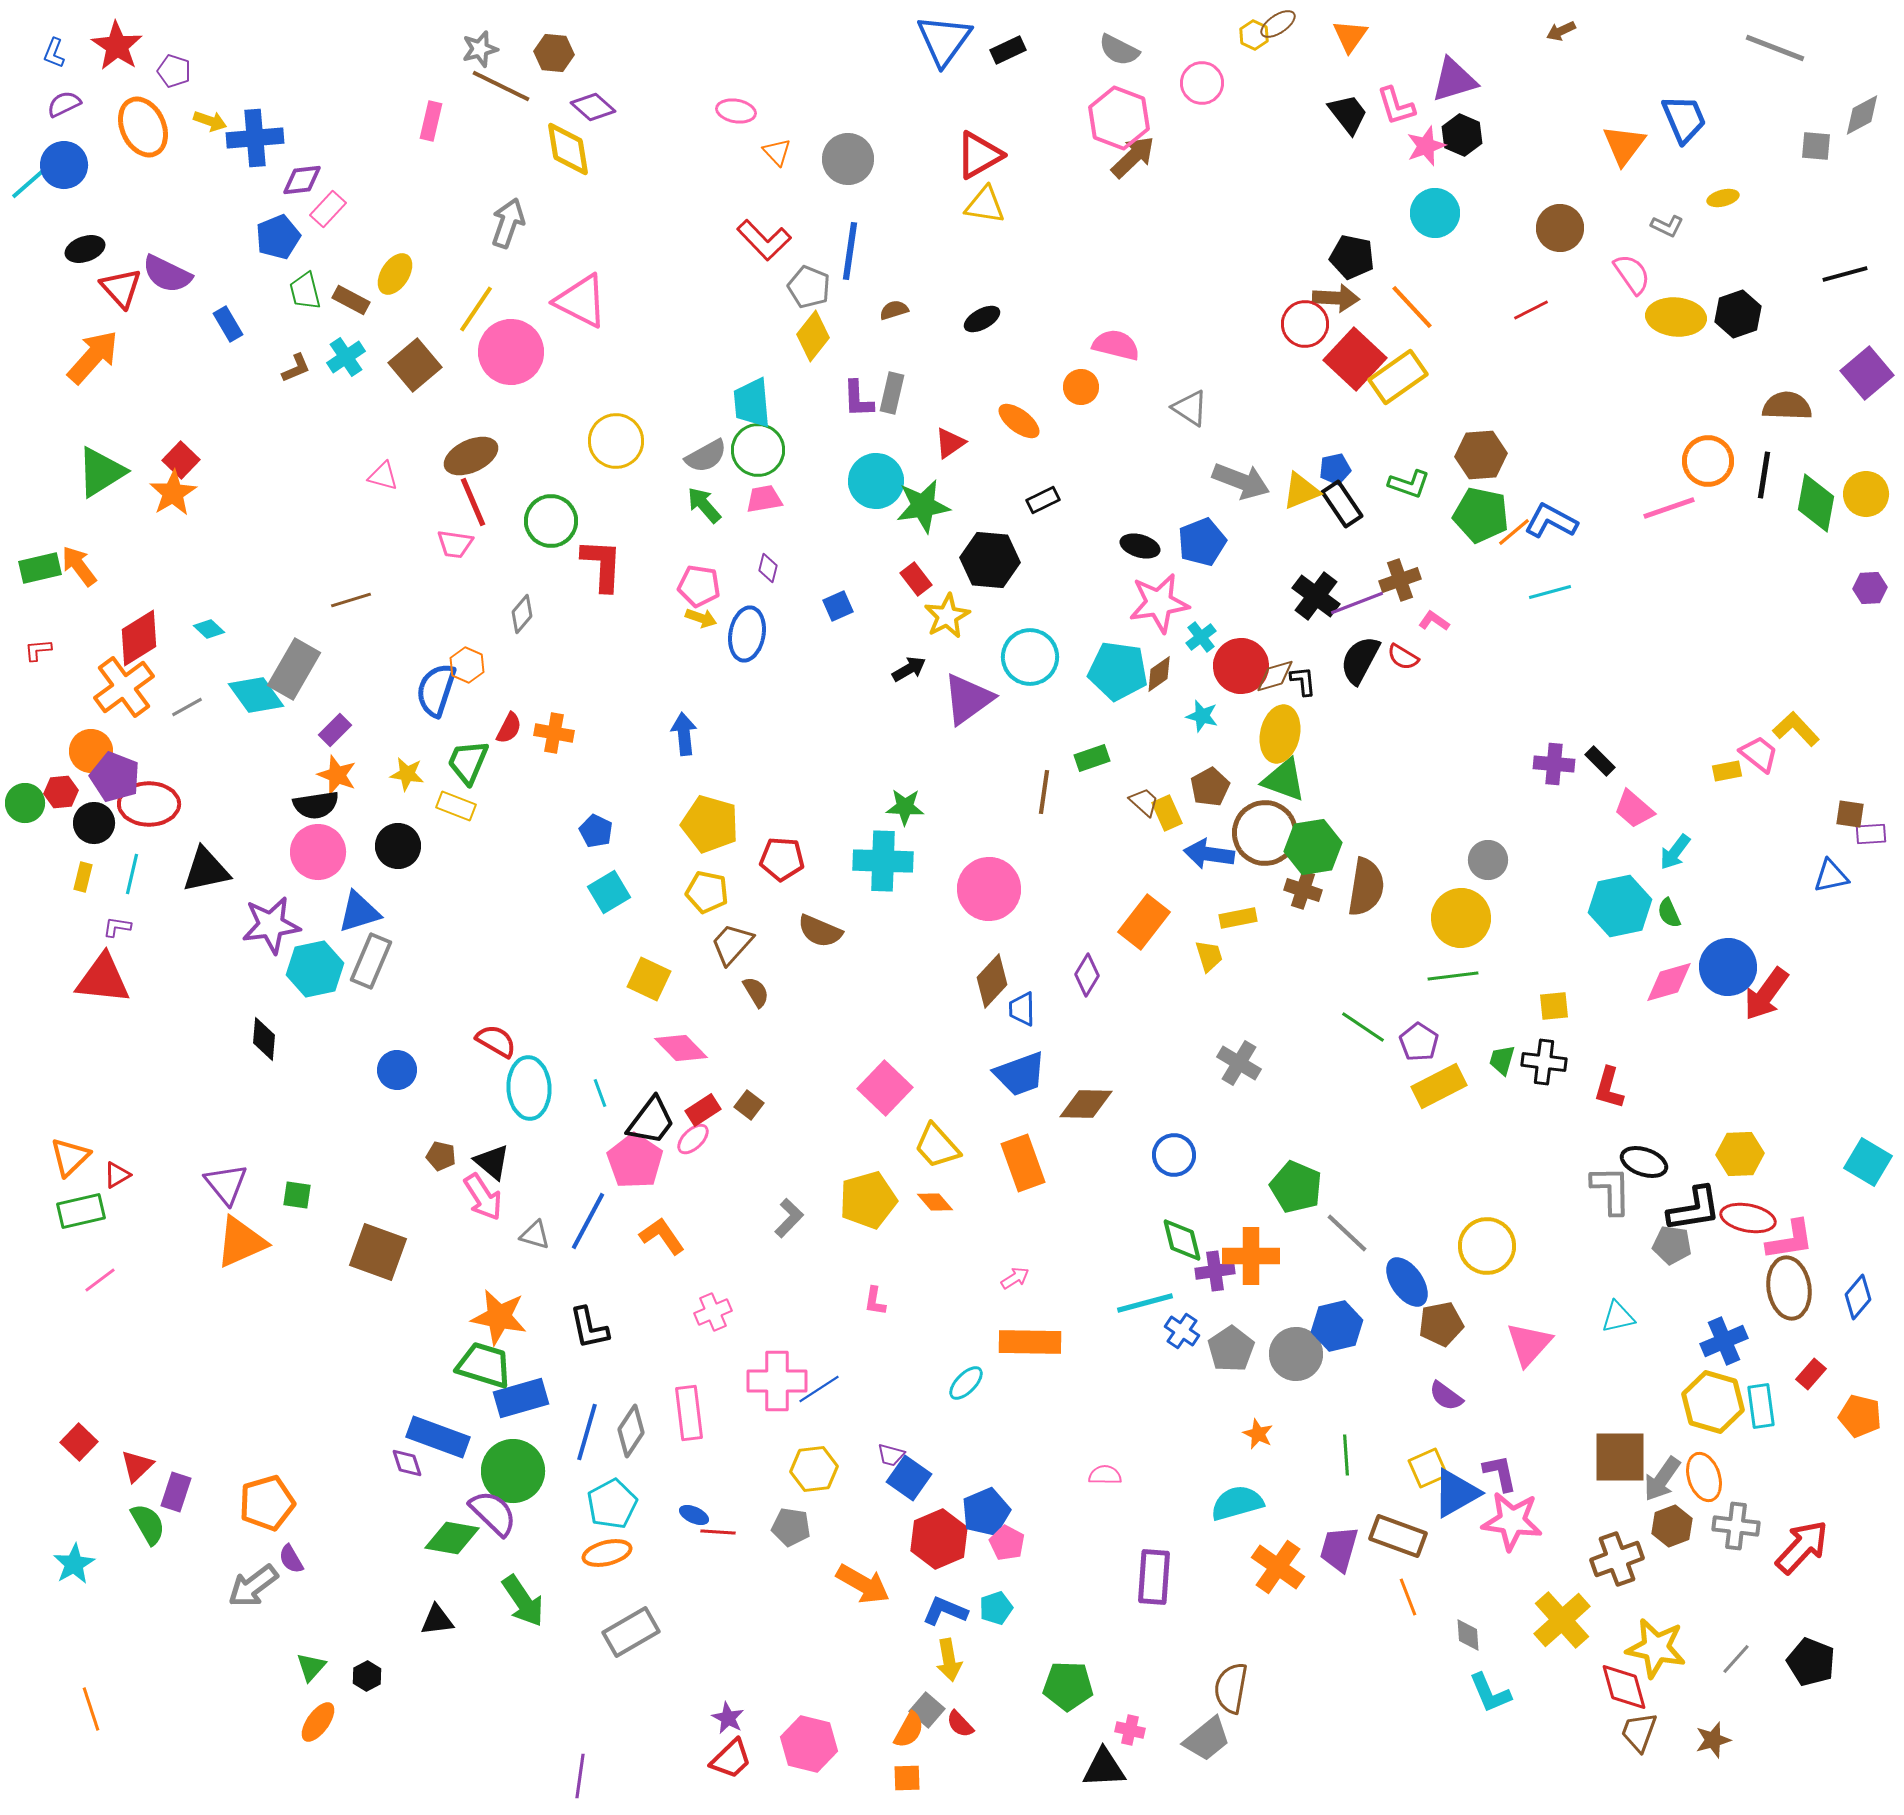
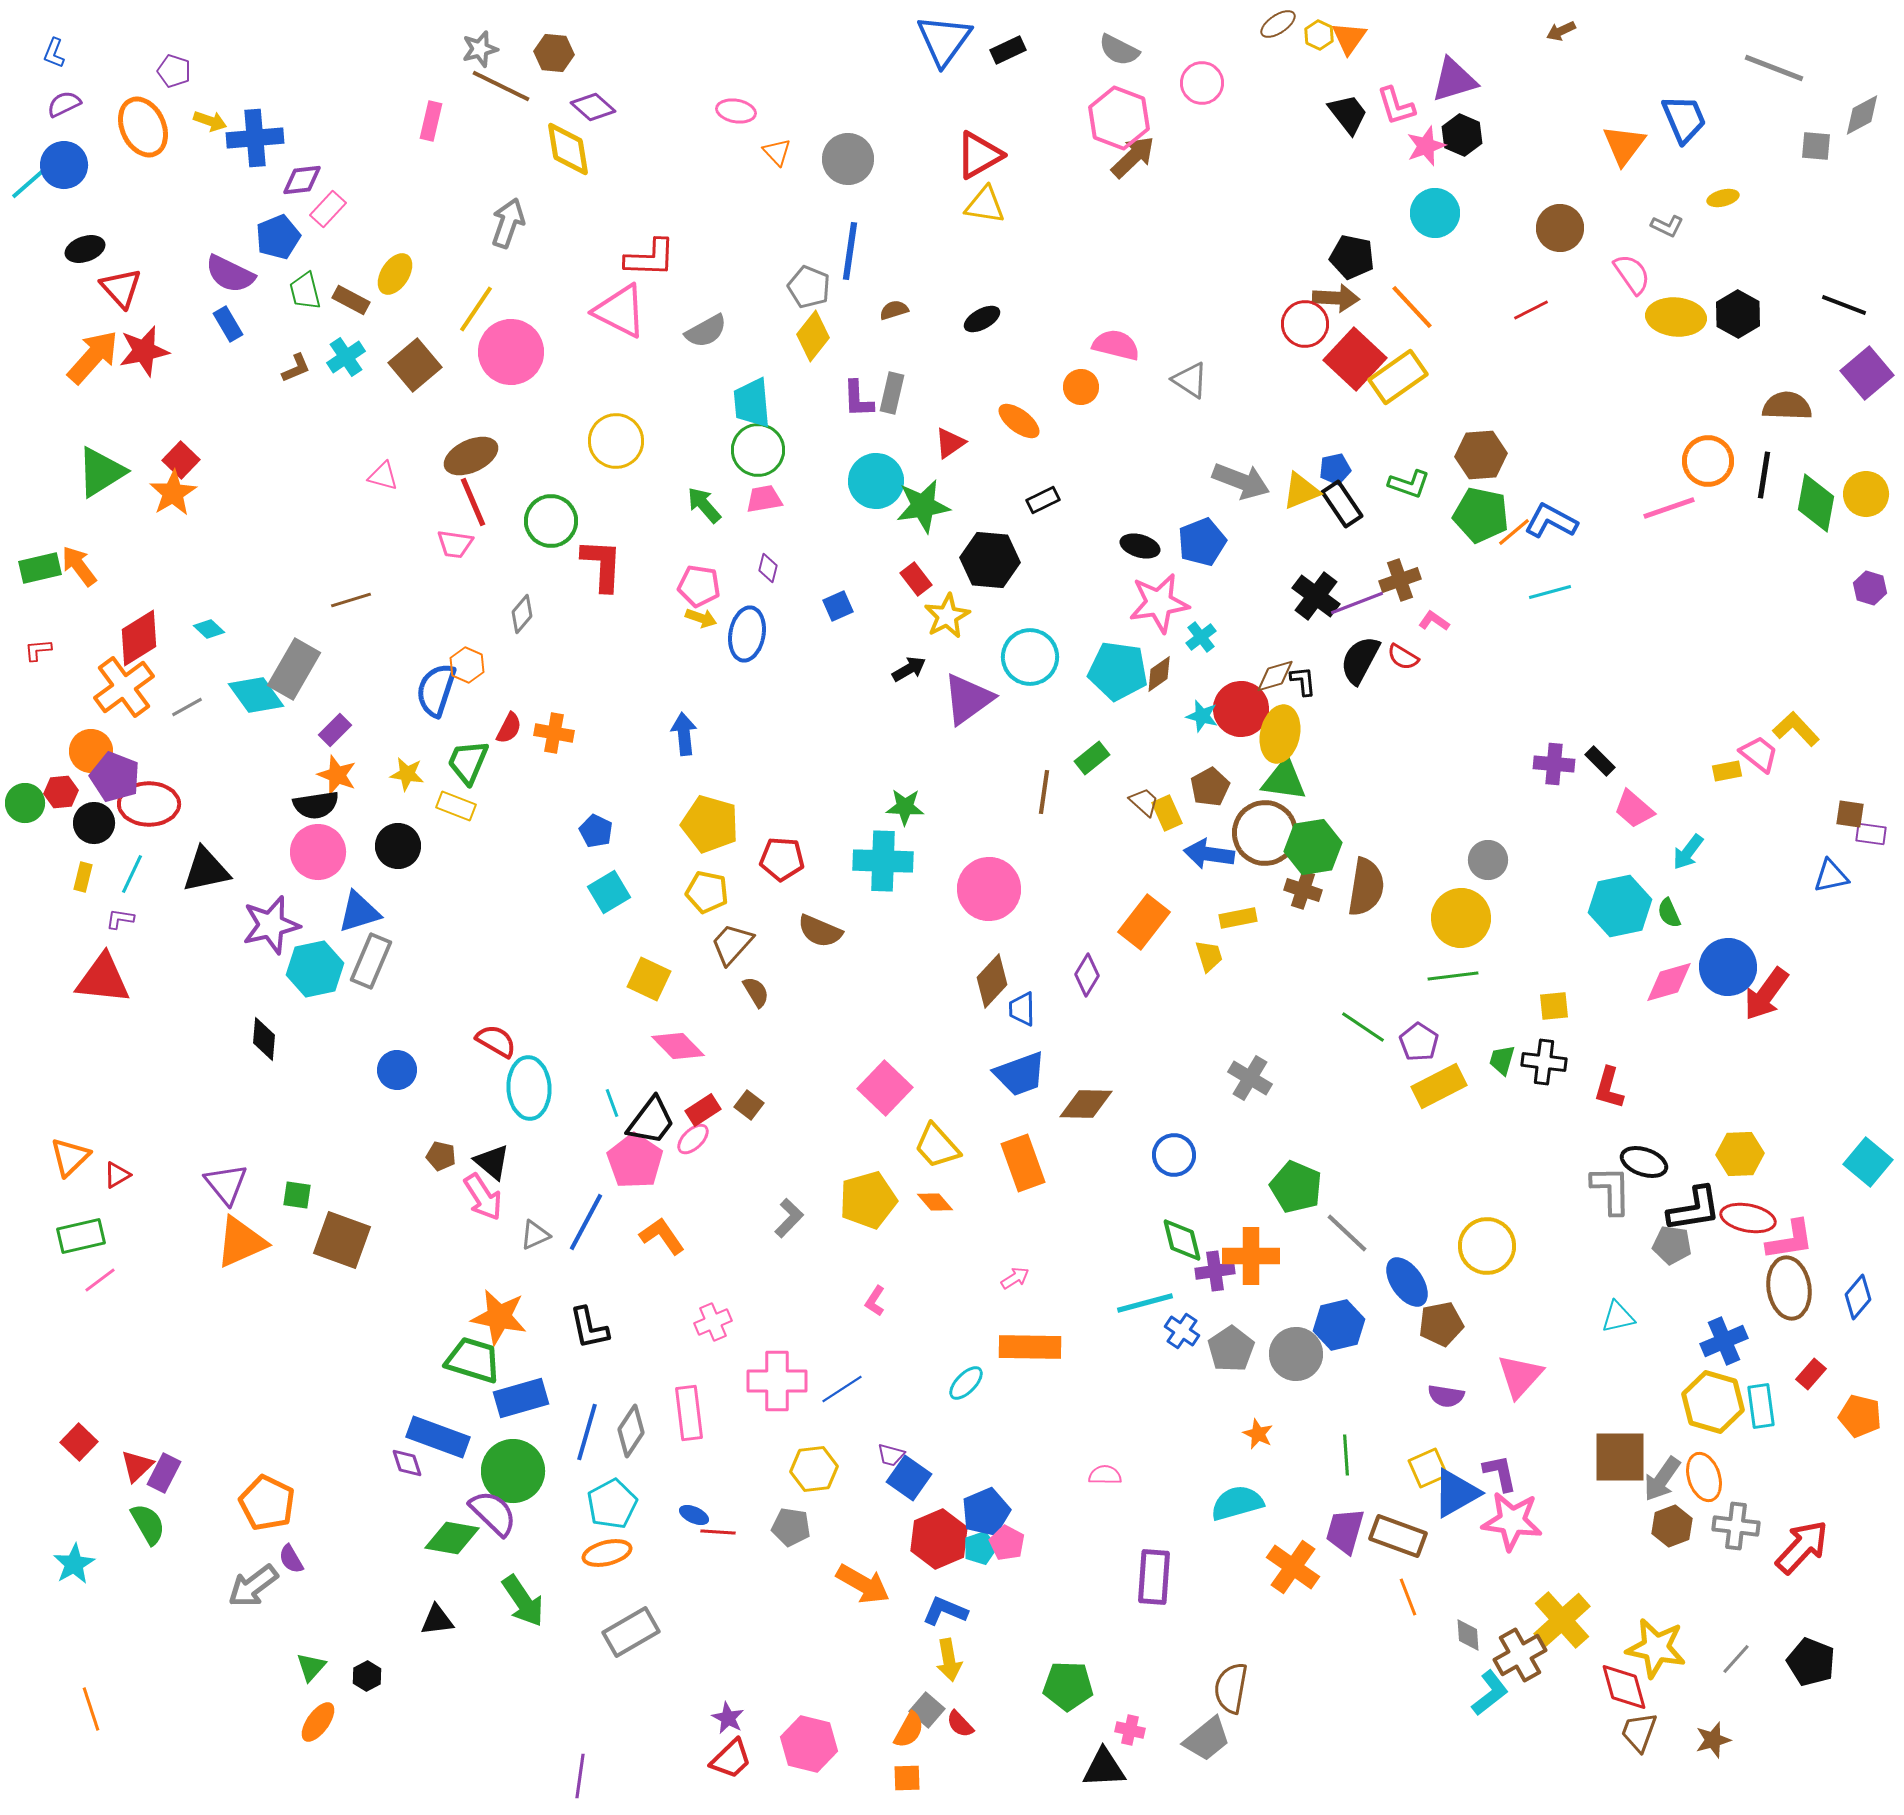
yellow hexagon at (1254, 35): moved 65 px right
orange triangle at (1350, 36): moved 1 px left, 2 px down
red star at (117, 46): moved 27 px right, 305 px down; rotated 27 degrees clockwise
gray line at (1775, 48): moved 1 px left, 20 px down
red L-shape at (764, 240): moved 114 px left, 18 px down; rotated 44 degrees counterclockwise
purple semicircle at (167, 274): moved 63 px right
black line at (1845, 274): moved 1 px left, 31 px down; rotated 36 degrees clockwise
pink triangle at (581, 301): moved 39 px right, 10 px down
black hexagon at (1738, 314): rotated 12 degrees counterclockwise
gray triangle at (1190, 408): moved 28 px up
gray semicircle at (706, 456): moved 125 px up
purple hexagon at (1870, 588): rotated 20 degrees clockwise
red circle at (1241, 666): moved 43 px down
green rectangle at (1092, 758): rotated 20 degrees counterclockwise
green triangle at (1284, 780): rotated 12 degrees counterclockwise
purple rectangle at (1871, 834): rotated 12 degrees clockwise
cyan arrow at (1675, 852): moved 13 px right
cyan line at (132, 874): rotated 12 degrees clockwise
purple star at (271, 925): rotated 6 degrees counterclockwise
purple L-shape at (117, 927): moved 3 px right, 8 px up
pink diamond at (681, 1048): moved 3 px left, 2 px up
gray cross at (1239, 1063): moved 11 px right, 15 px down
cyan line at (600, 1093): moved 12 px right, 10 px down
cyan square at (1868, 1162): rotated 9 degrees clockwise
green rectangle at (81, 1211): moved 25 px down
blue line at (588, 1221): moved 2 px left, 1 px down
gray triangle at (535, 1235): rotated 40 degrees counterclockwise
brown square at (378, 1252): moved 36 px left, 12 px up
pink L-shape at (875, 1301): rotated 24 degrees clockwise
pink cross at (713, 1312): moved 10 px down
blue hexagon at (1337, 1326): moved 2 px right, 1 px up
orange rectangle at (1030, 1342): moved 5 px down
pink triangle at (1529, 1344): moved 9 px left, 32 px down
green trapezoid at (484, 1365): moved 11 px left, 5 px up
blue line at (819, 1389): moved 23 px right
purple semicircle at (1446, 1396): rotated 27 degrees counterclockwise
purple rectangle at (176, 1492): moved 12 px left, 19 px up; rotated 9 degrees clockwise
orange pentagon at (267, 1503): rotated 30 degrees counterclockwise
purple trapezoid at (1339, 1549): moved 6 px right, 18 px up
brown cross at (1617, 1559): moved 97 px left, 96 px down; rotated 9 degrees counterclockwise
orange cross at (1278, 1567): moved 15 px right
cyan pentagon at (996, 1608): moved 16 px left, 60 px up
cyan L-shape at (1490, 1693): rotated 105 degrees counterclockwise
